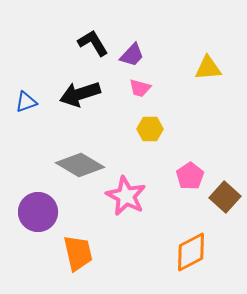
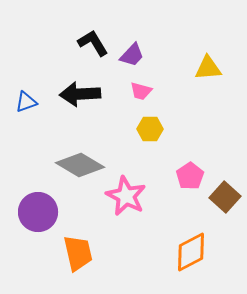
pink trapezoid: moved 1 px right, 3 px down
black arrow: rotated 15 degrees clockwise
